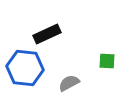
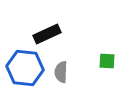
gray semicircle: moved 8 px left, 11 px up; rotated 60 degrees counterclockwise
